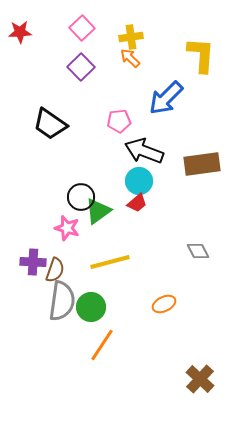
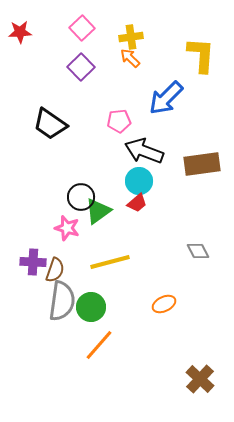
orange line: moved 3 px left; rotated 8 degrees clockwise
